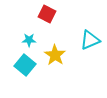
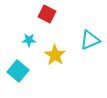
cyan square: moved 7 px left, 6 px down
